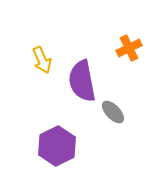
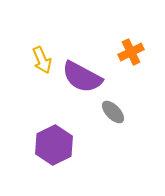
orange cross: moved 2 px right, 4 px down
purple semicircle: moved 4 px up; rotated 51 degrees counterclockwise
purple hexagon: moved 3 px left, 1 px up
